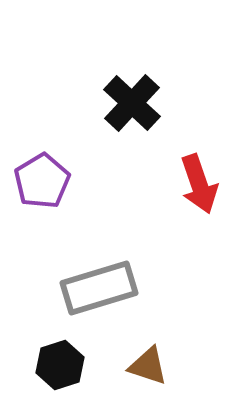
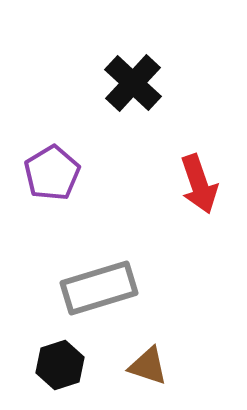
black cross: moved 1 px right, 20 px up
purple pentagon: moved 10 px right, 8 px up
